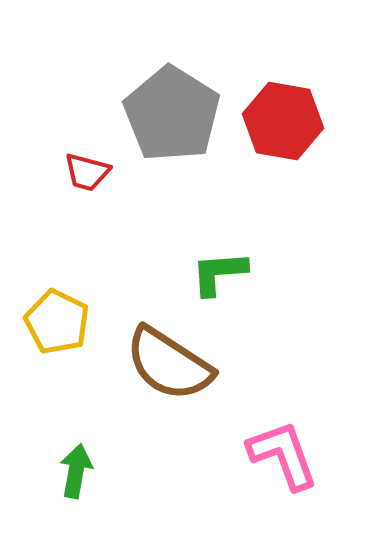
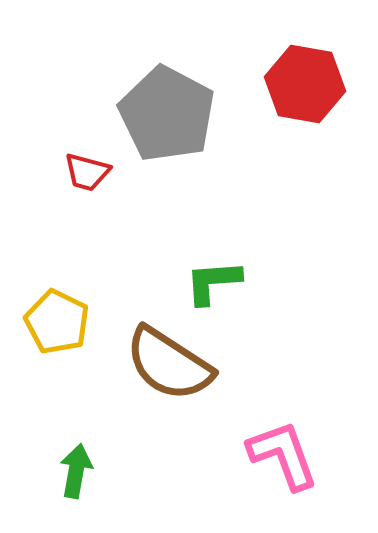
gray pentagon: moved 5 px left; rotated 4 degrees counterclockwise
red hexagon: moved 22 px right, 37 px up
green L-shape: moved 6 px left, 9 px down
